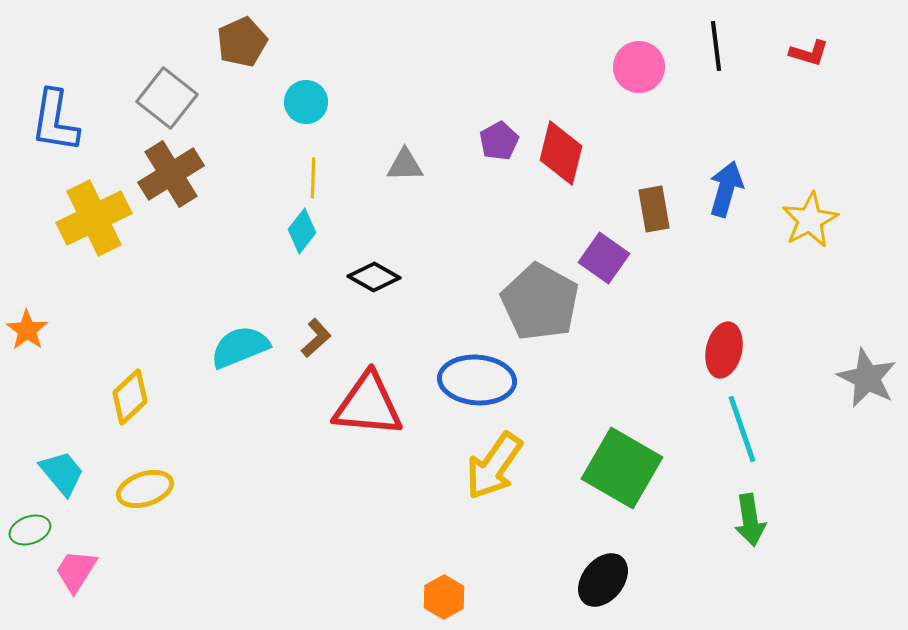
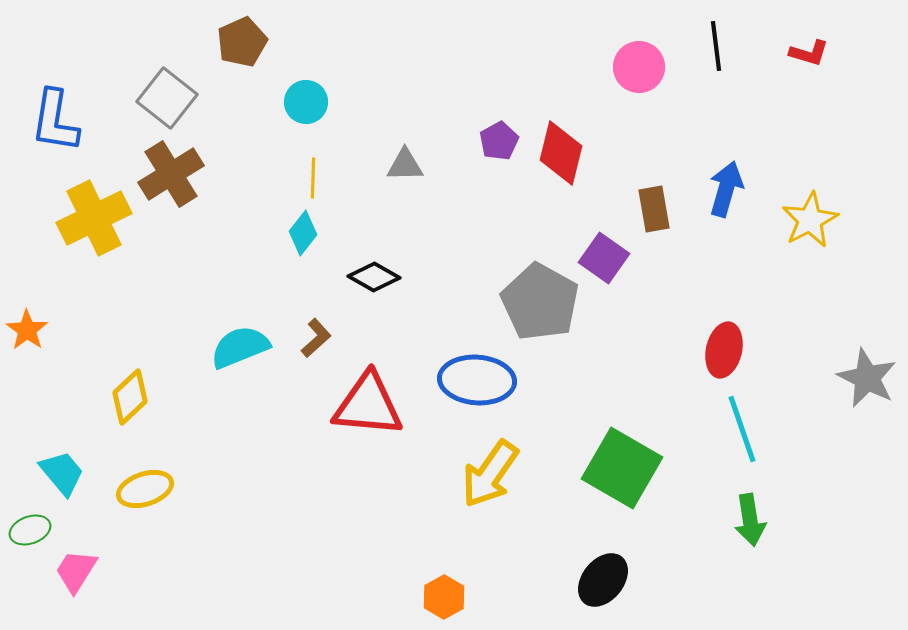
cyan diamond: moved 1 px right, 2 px down
yellow arrow: moved 4 px left, 8 px down
